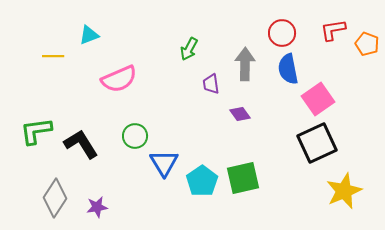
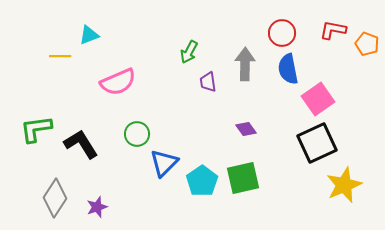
red L-shape: rotated 20 degrees clockwise
green arrow: moved 3 px down
yellow line: moved 7 px right
pink semicircle: moved 1 px left, 3 px down
purple trapezoid: moved 3 px left, 2 px up
purple diamond: moved 6 px right, 15 px down
green L-shape: moved 2 px up
green circle: moved 2 px right, 2 px up
blue triangle: rotated 16 degrees clockwise
yellow star: moved 6 px up
purple star: rotated 10 degrees counterclockwise
